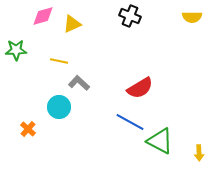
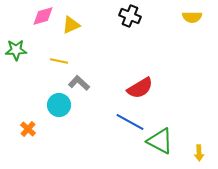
yellow triangle: moved 1 px left, 1 px down
cyan circle: moved 2 px up
